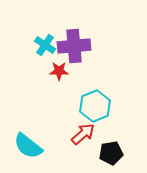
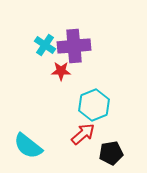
red star: moved 2 px right
cyan hexagon: moved 1 px left, 1 px up
